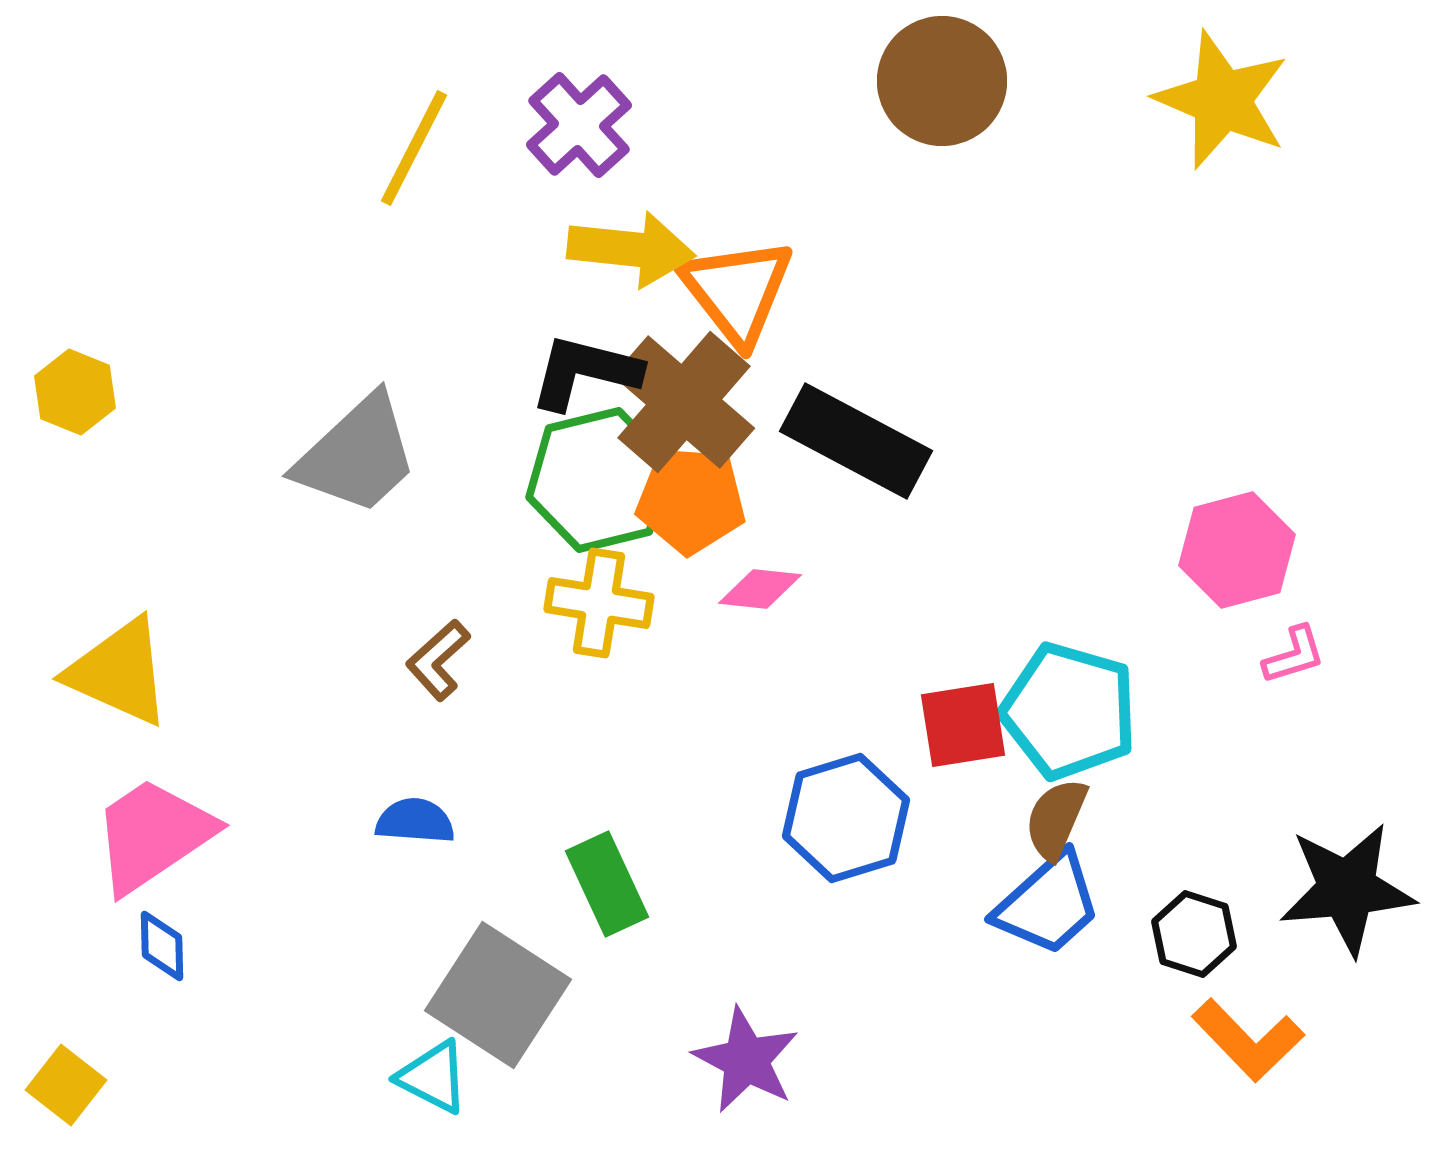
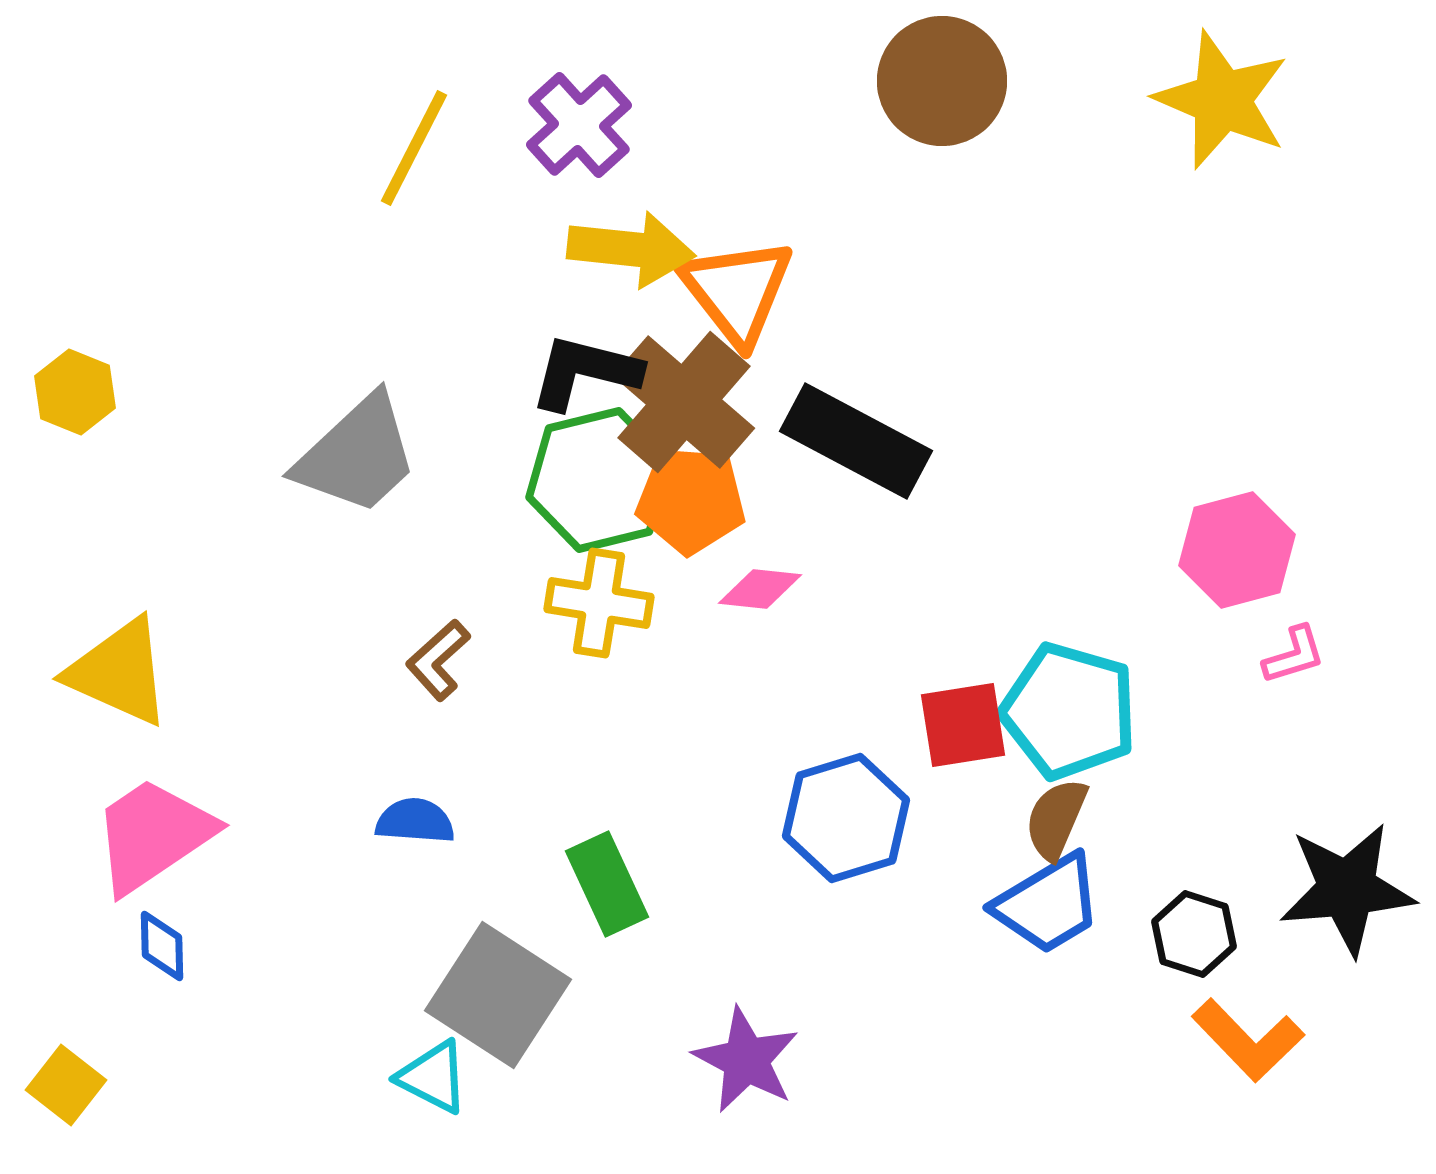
blue trapezoid: rotated 11 degrees clockwise
